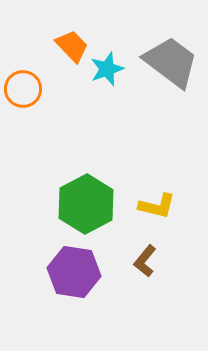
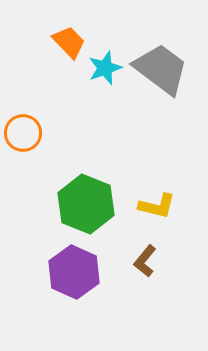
orange trapezoid: moved 3 px left, 4 px up
gray trapezoid: moved 10 px left, 7 px down
cyan star: moved 2 px left, 1 px up
orange circle: moved 44 px down
green hexagon: rotated 10 degrees counterclockwise
purple hexagon: rotated 15 degrees clockwise
